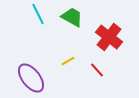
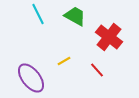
green trapezoid: moved 3 px right, 1 px up
yellow line: moved 4 px left
